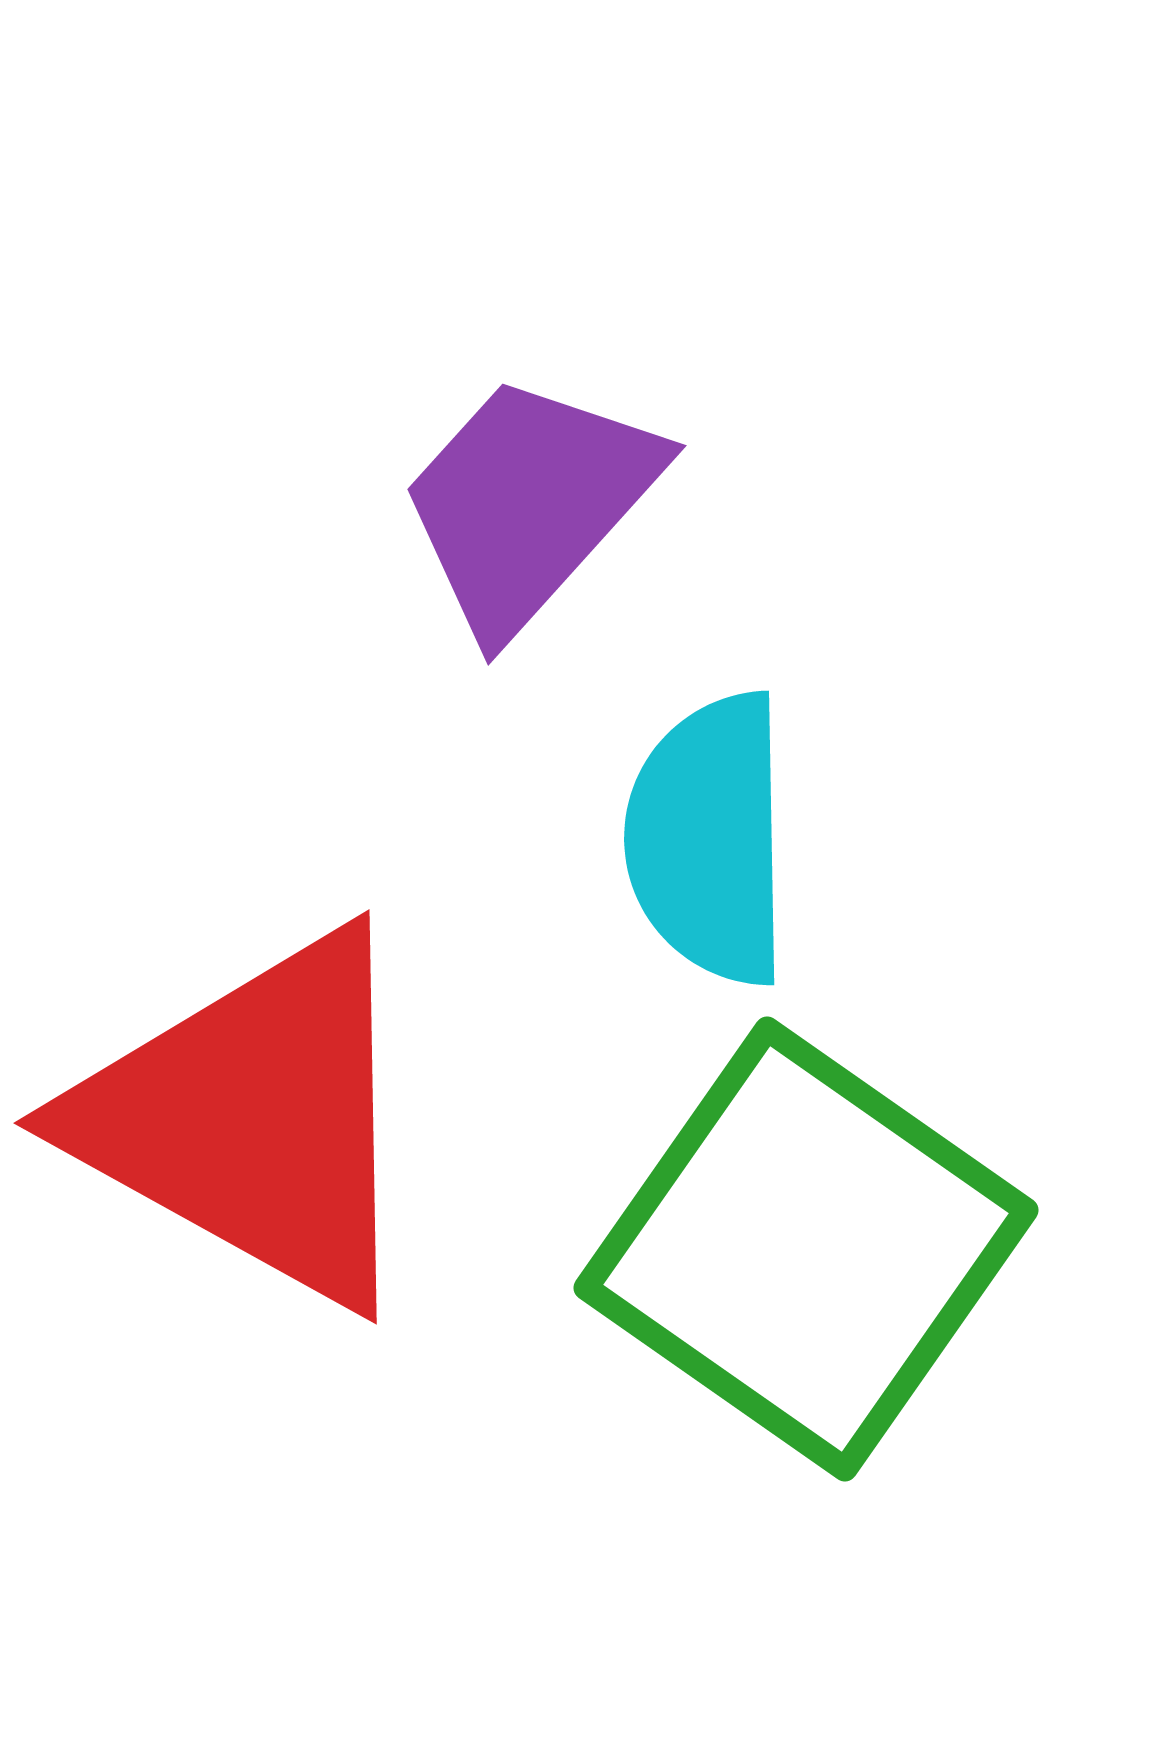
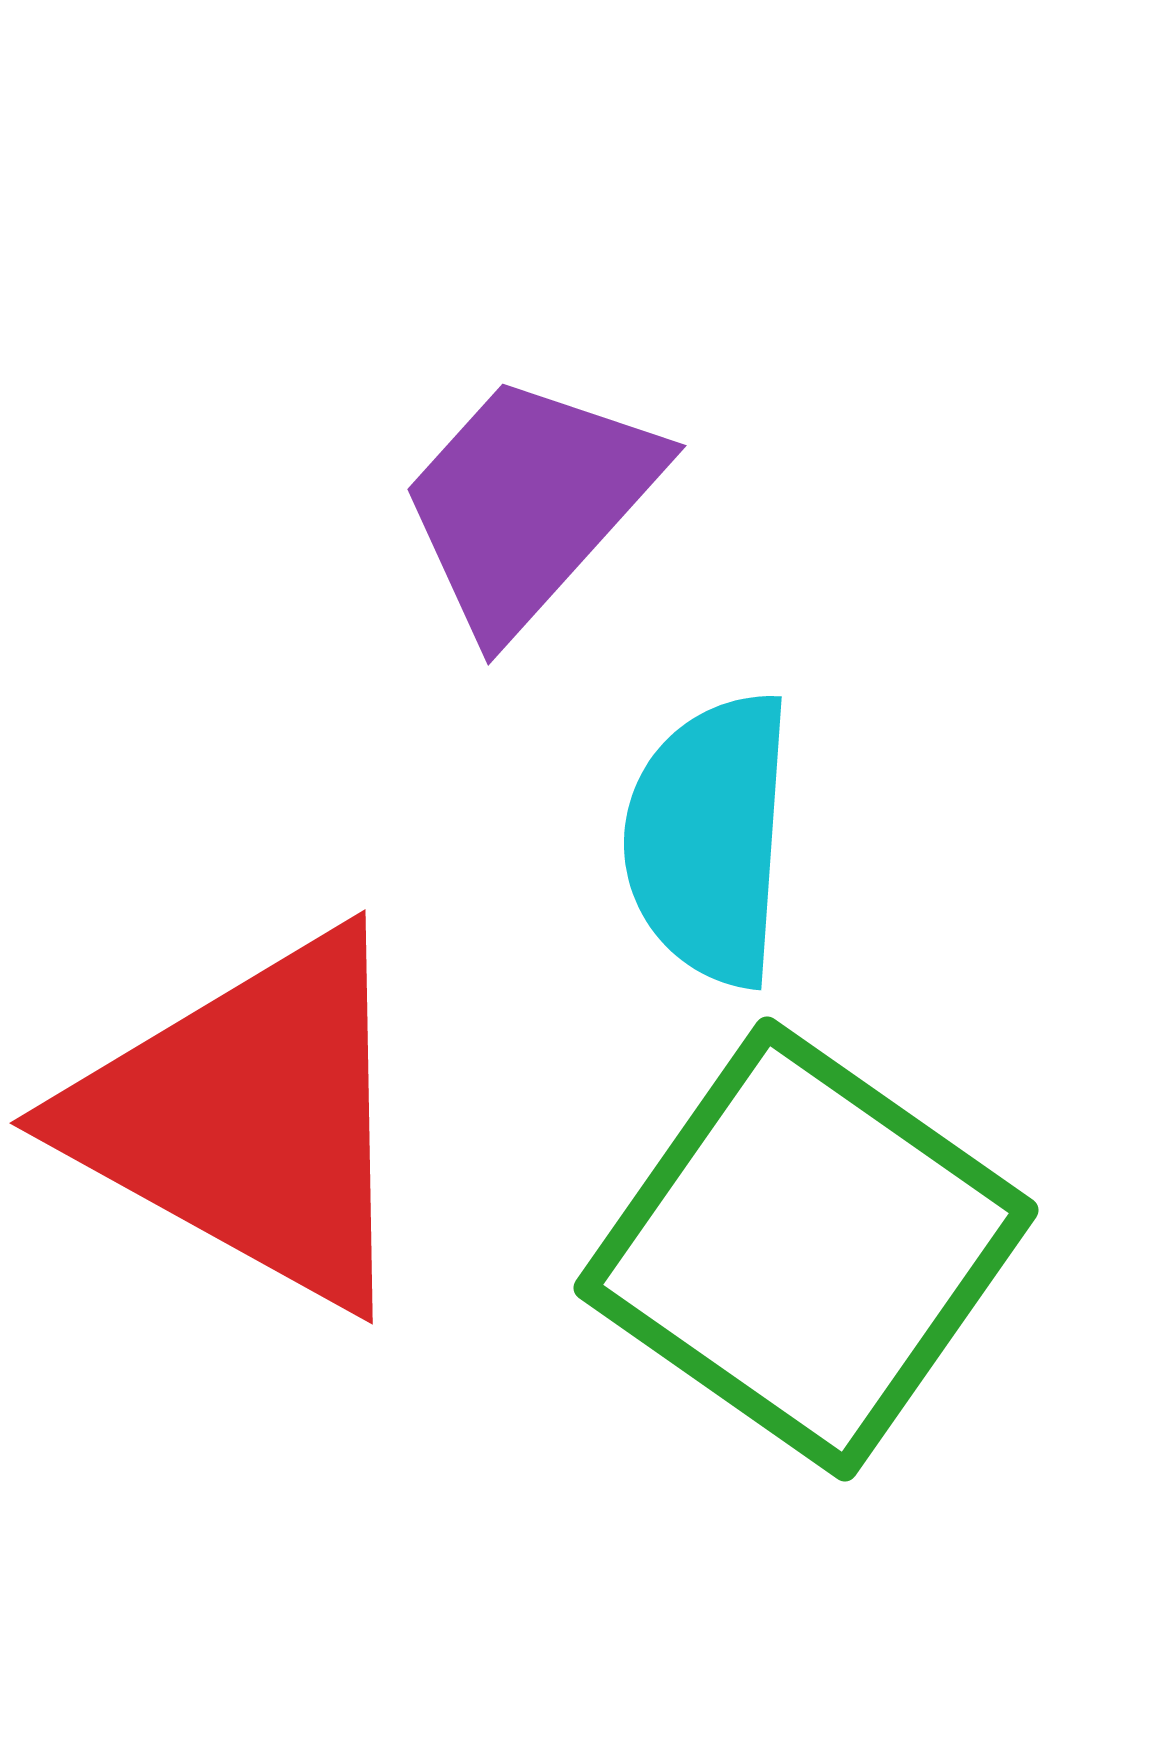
cyan semicircle: rotated 5 degrees clockwise
red triangle: moved 4 px left
